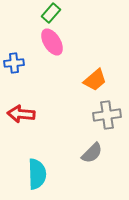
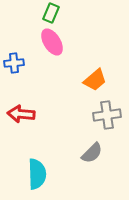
green rectangle: rotated 18 degrees counterclockwise
